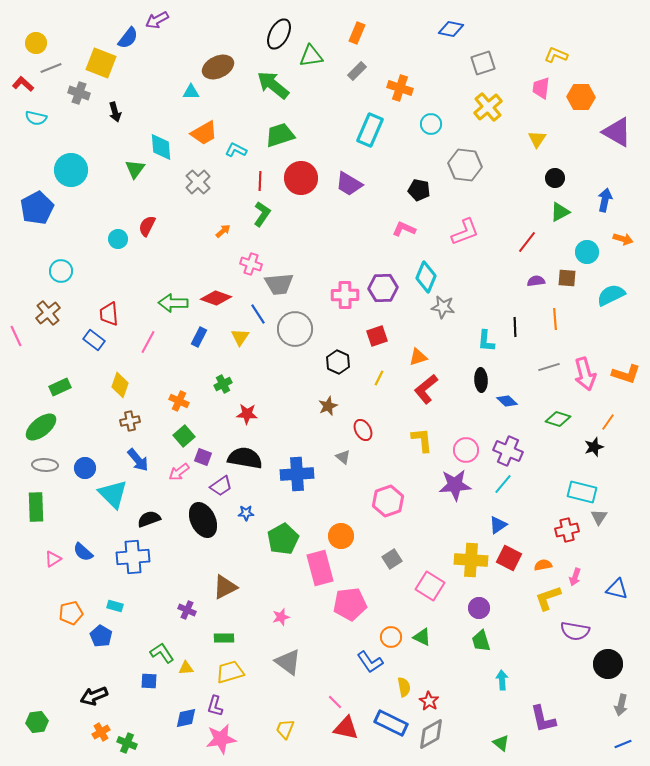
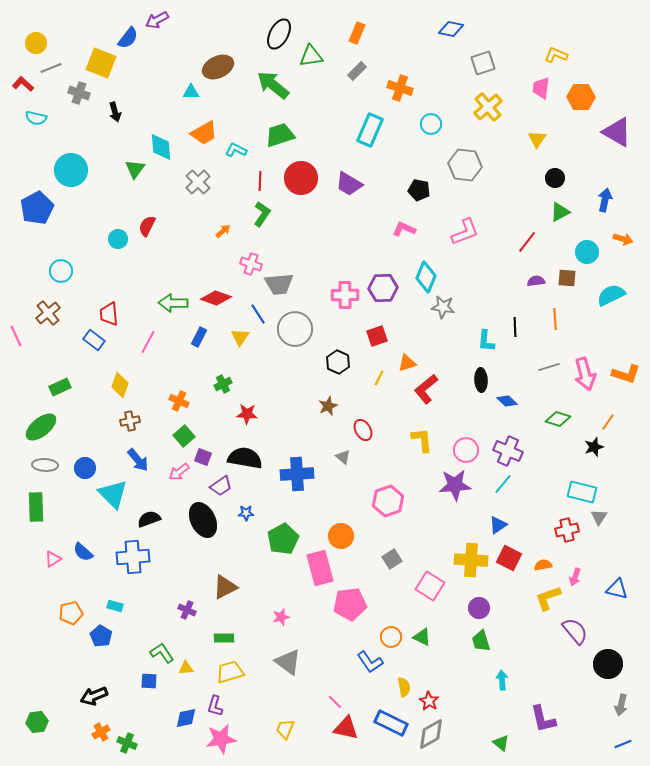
orange triangle at (418, 357): moved 11 px left, 6 px down
purple semicircle at (575, 631): rotated 140 degrees counterclockwise
